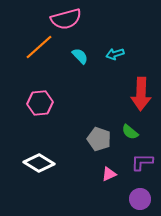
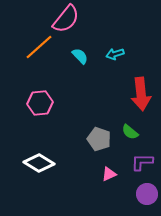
pink semicircle: rotated 36 degrees counterclockwise
red arrow: rotated 8 degrees counterclockwise
purple circle: moved 7 px right, 5 px up
